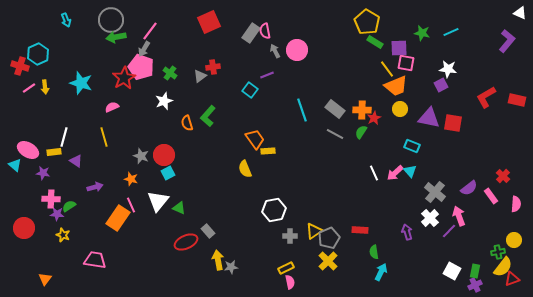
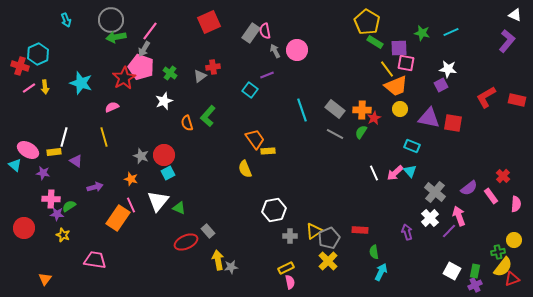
white triangle at (520, 13): moved 5 px left, 2 px down
